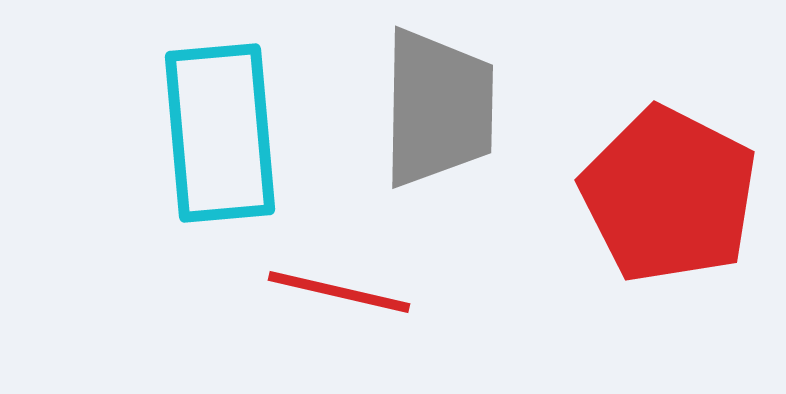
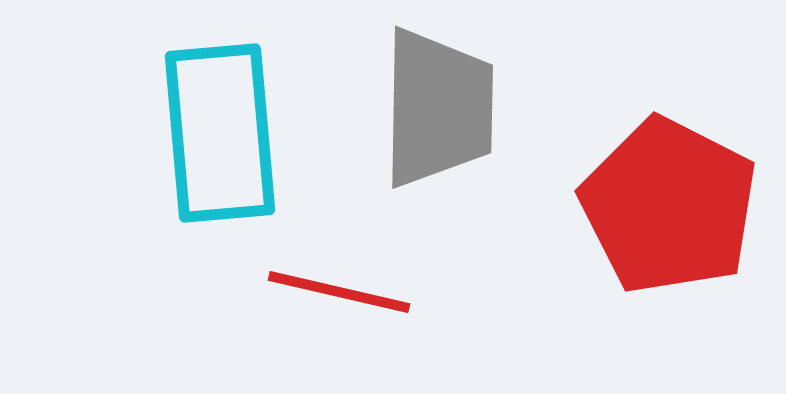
red pentagon: moved 11 px down
